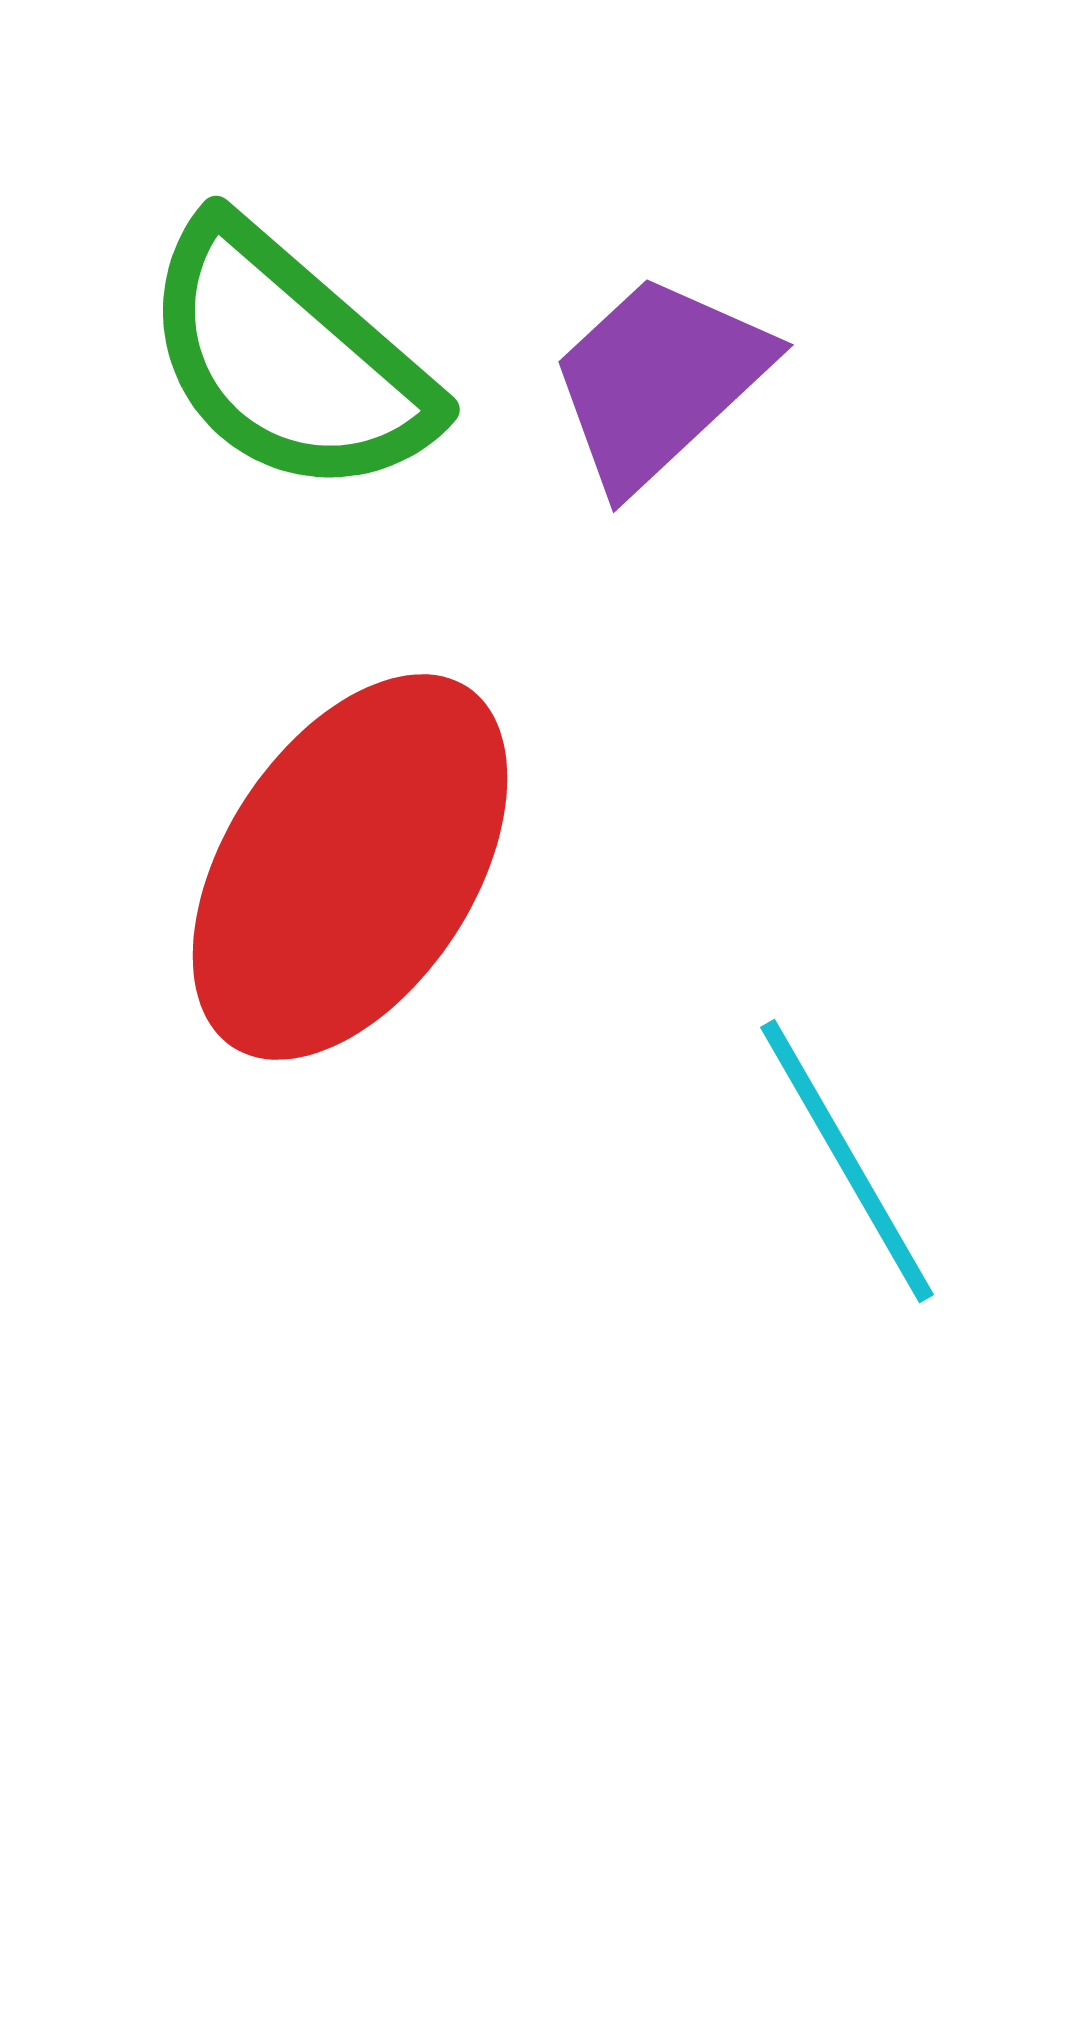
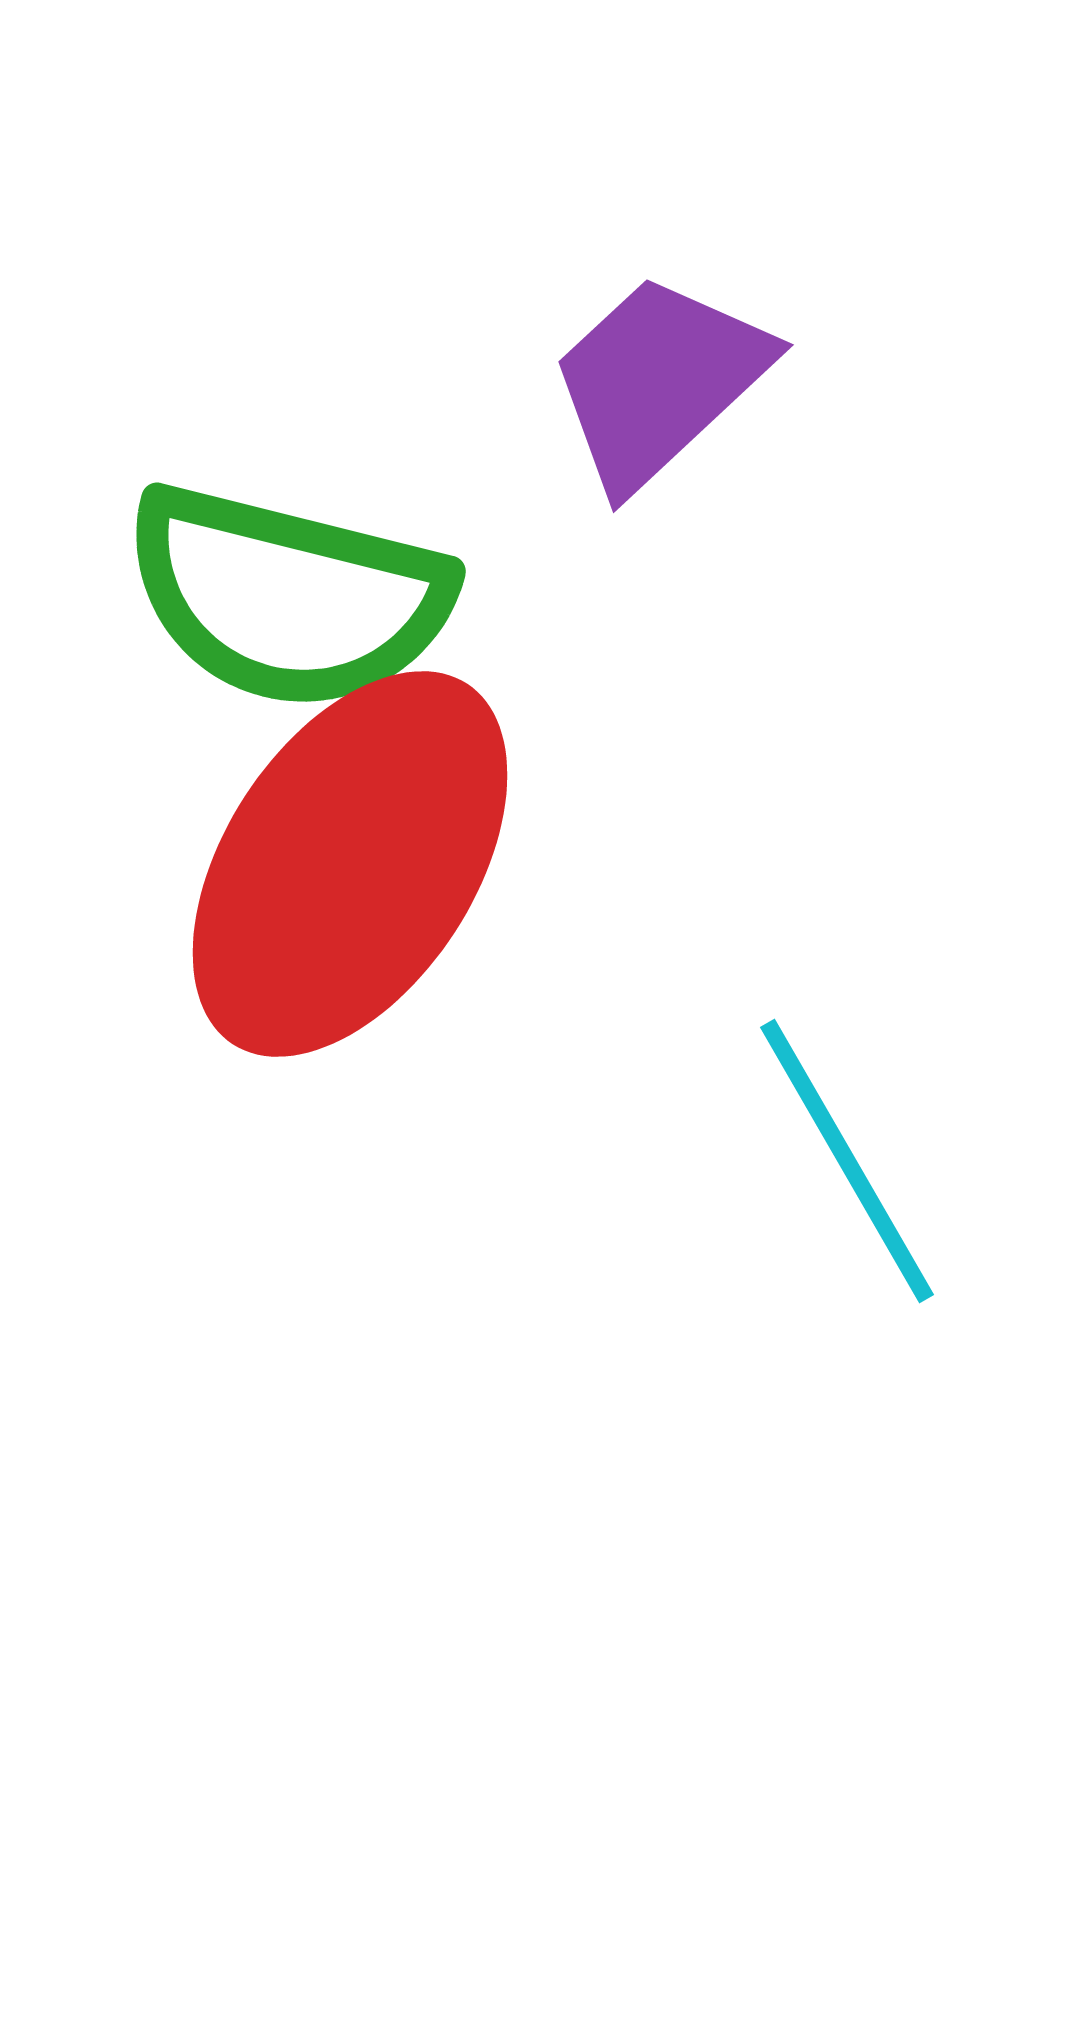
green semicircle: moved 238 px down; rotated 27 degrees counterclockwise
red ellipse: moved 3 px up
